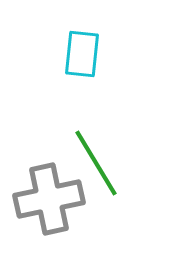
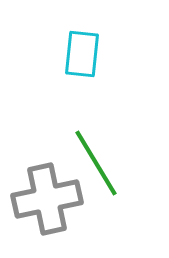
gray cross: moved 2 px left
